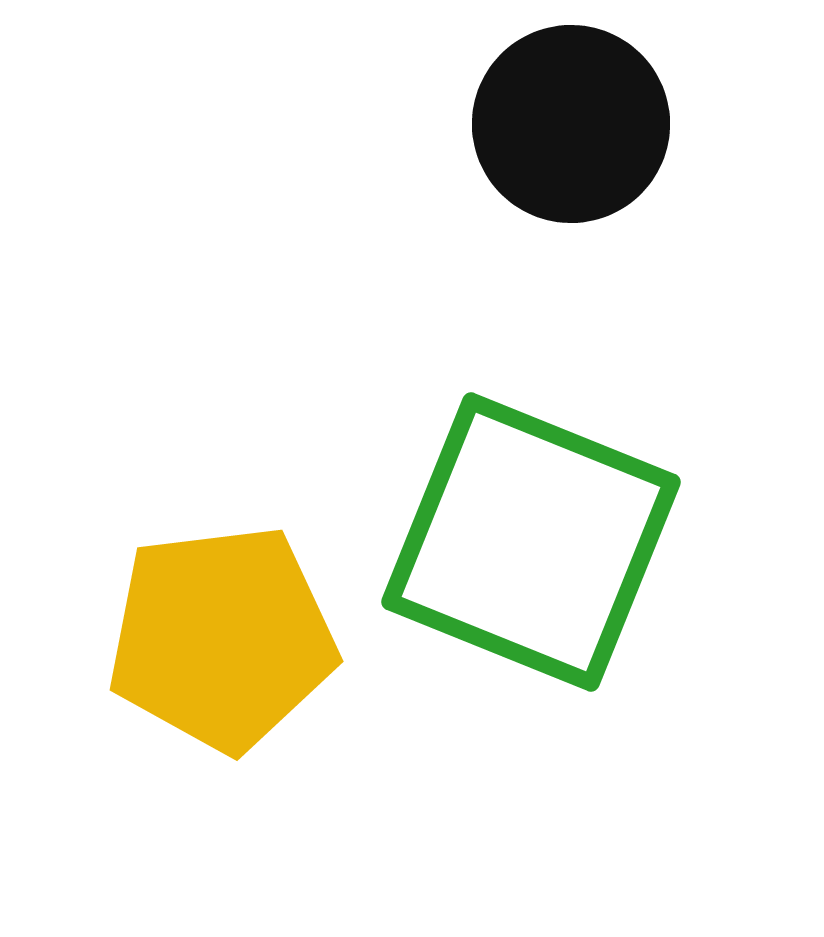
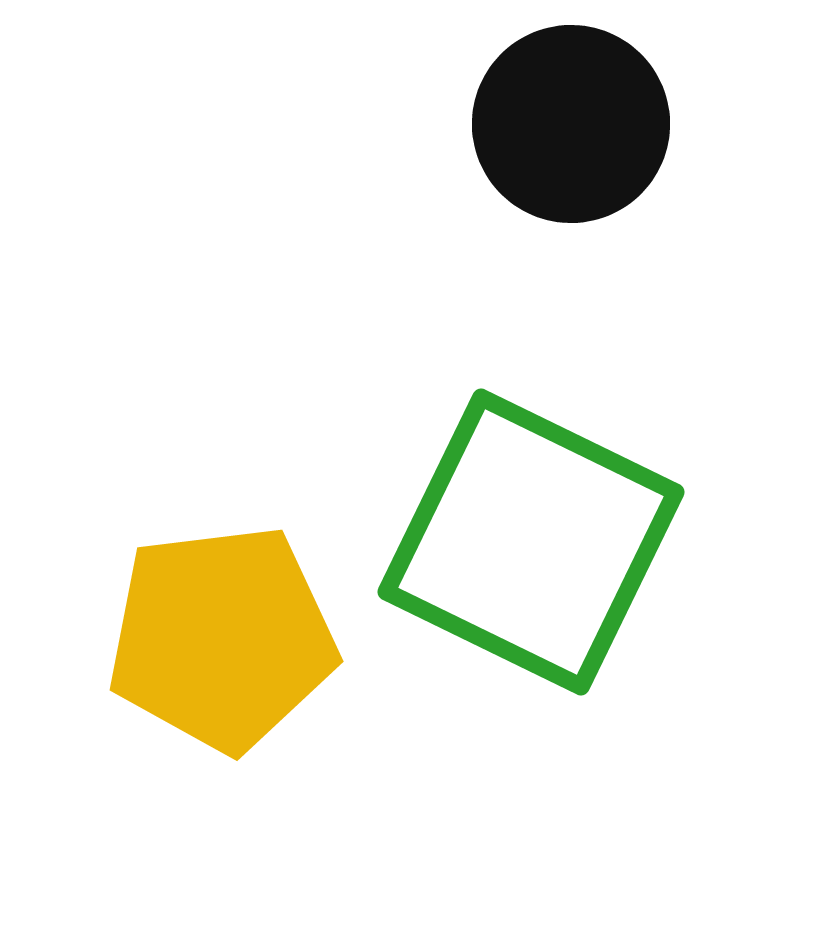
green square: rotated 4 degrees clockwise
